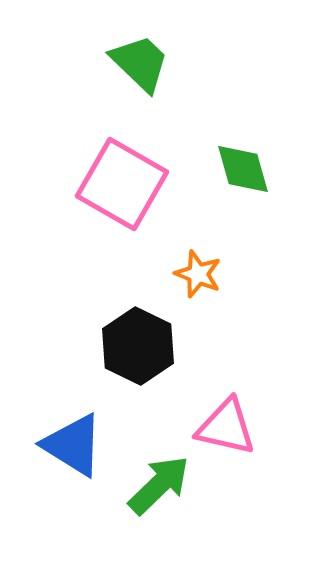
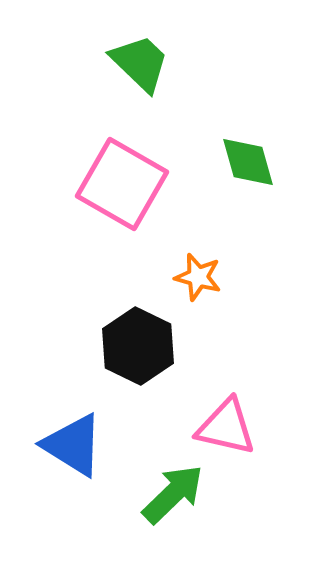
green diamond: moved 5 px right, 7 px up
orange star: moved 3 px down; rotated 6 degrees counterclockwise
green arrow: moved 14 px right, 9 px down
